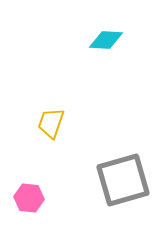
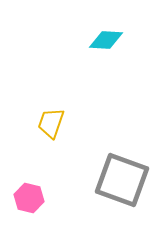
gray square: moved 1 px left; rotated 36 degrees clockwise
pink hexagon: rotated 8 degrees clockwise
